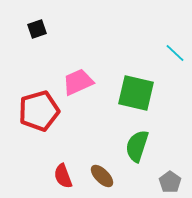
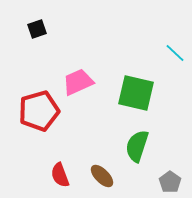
red semicircle: moved 3 px left, 1 px up
